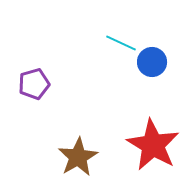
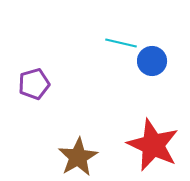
cyan line: rotated 12 degrees counterclockwise
blue circle: moved 1 px up
red star: rotated 6 degrees counterclockwise
